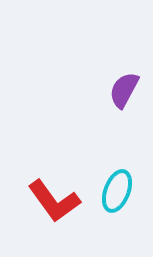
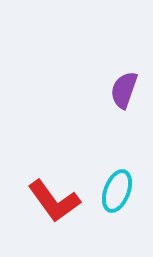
purple semicircle: rotated 9 degrees counterclockwise
